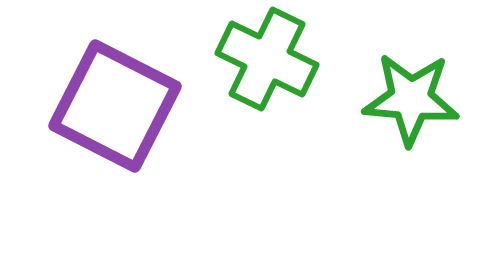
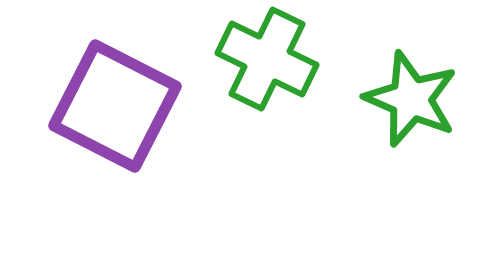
green star: rotated 18 degrees clockwise
